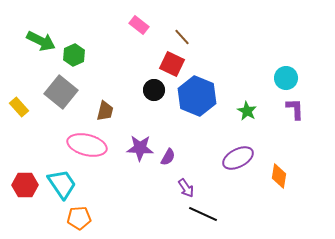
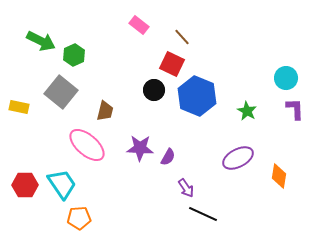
yellow rectangle: rotated 36 degrees counterclockwise
pink ellipse: rotated 27 degrees clockwise
